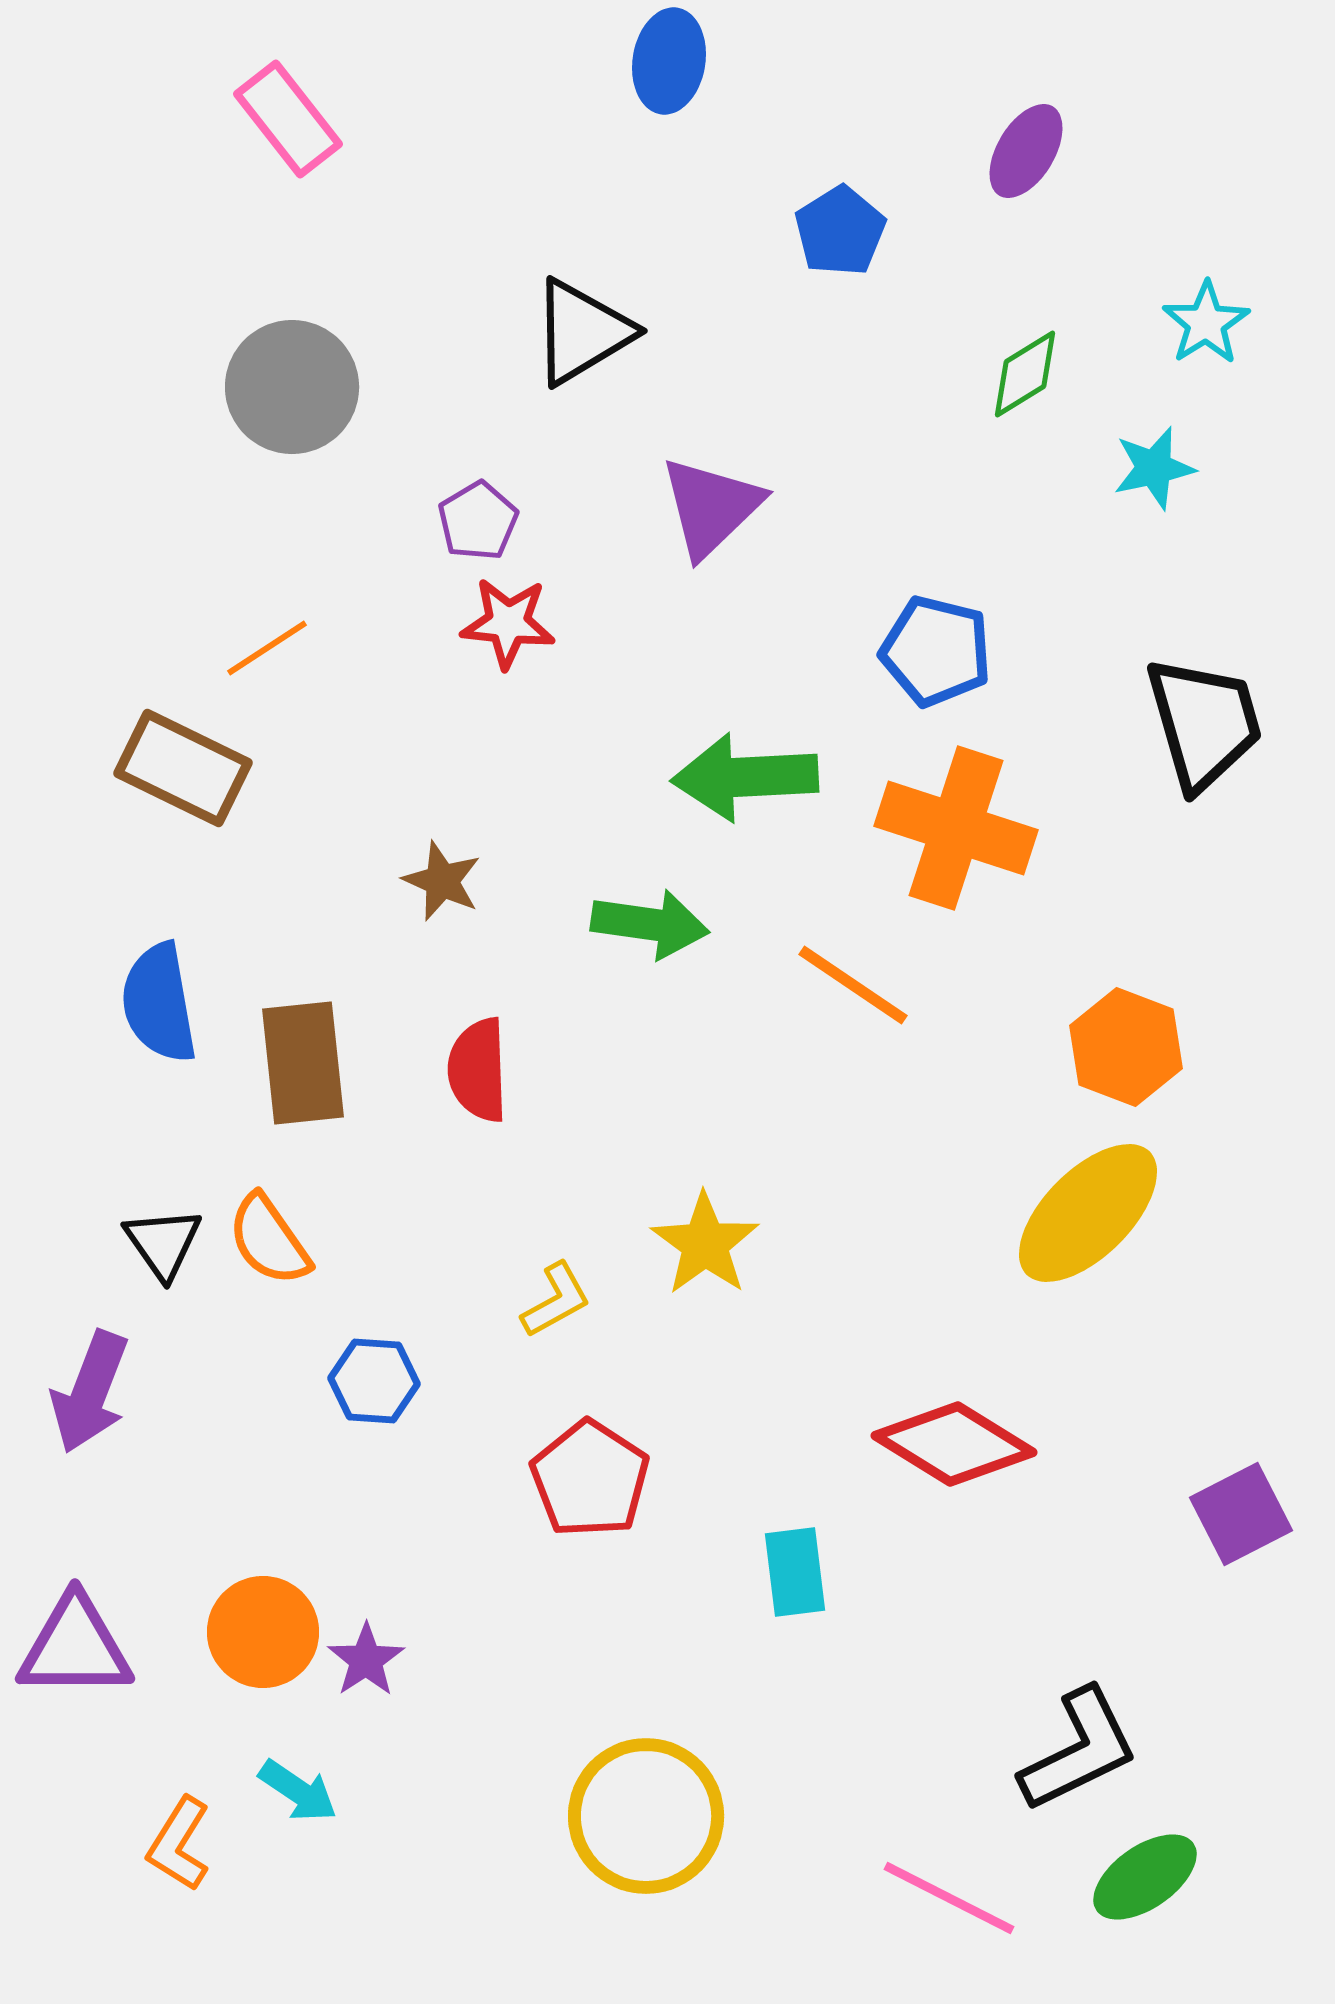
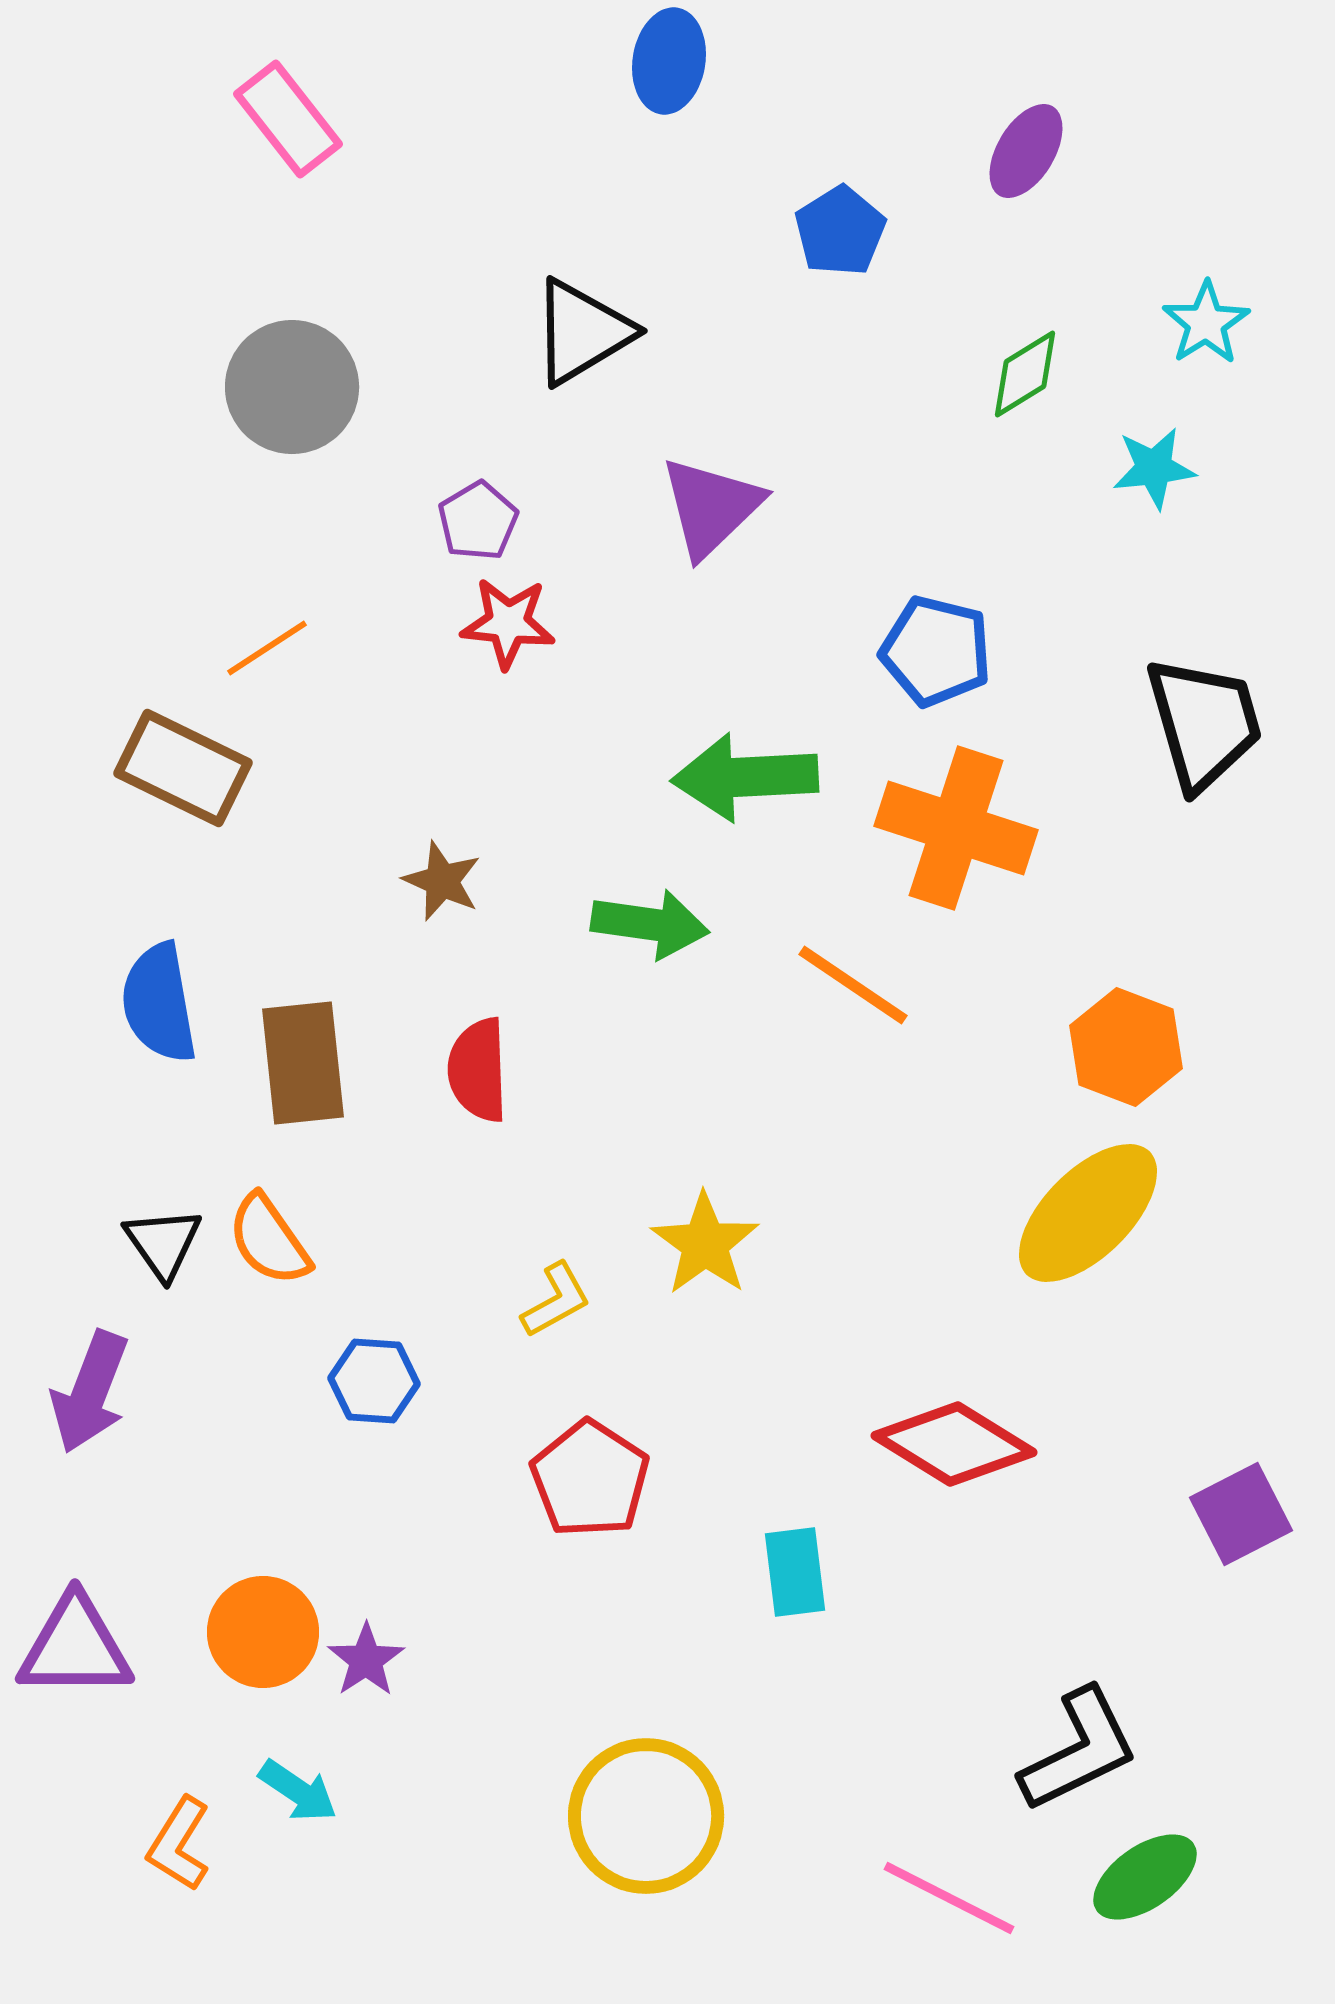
cyan star at (1154, 468): rotated 6 degrees clockwise
